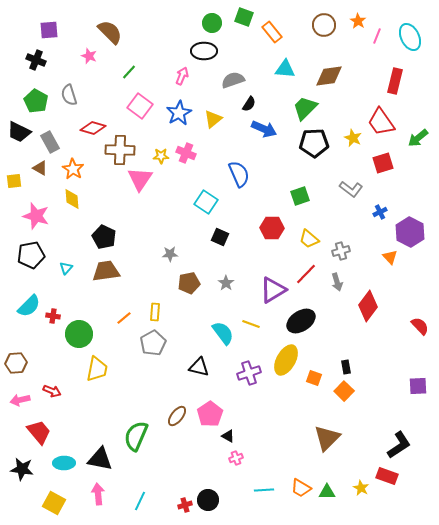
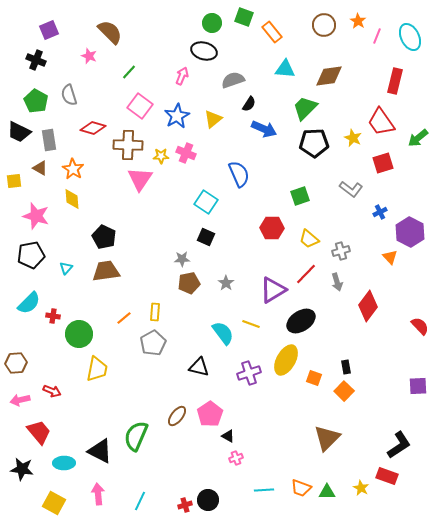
purple square at (49, 30): rotated 18 degrees counterclockwise
black ellipse at (204, 51): rotated 15 degrees clockwise
blue star at (179, 113): moved 2 px left, 3 px down
gray rectangle at (50, 142): moved 1 px left, 2 px up; rotated 20 degrees clockwise
brown cross at (120, 150): moved 8 px right, 5 px up
black square at (220, 237): moved 14 px left
gray star at (170, 254): moved 12 px right, 5 px down
cyan semicircle at (29, 306): moved 3 px up
black triangle at (100, 459): moved 8 px up; rotated 16 degrees clockwise
orange trapezoid at (301, 488): rotated 10 degrees counterclockwise
